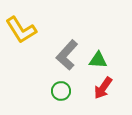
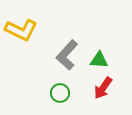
yellow L-shape: rotated 32 degrees counterclockwise
green triangle: moved 1 px right
green circle: moved 1 px left, 2 px down
